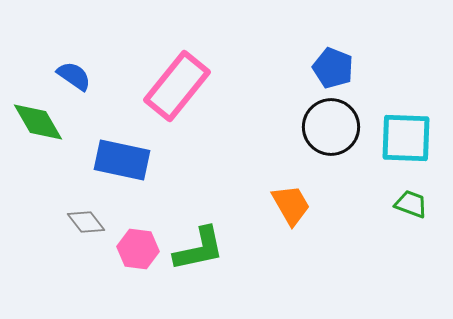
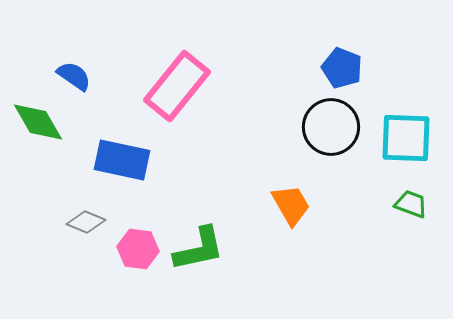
blue pentagon: moved 9 px right
gray diamond: rotated 30 degrees counterclockwise
